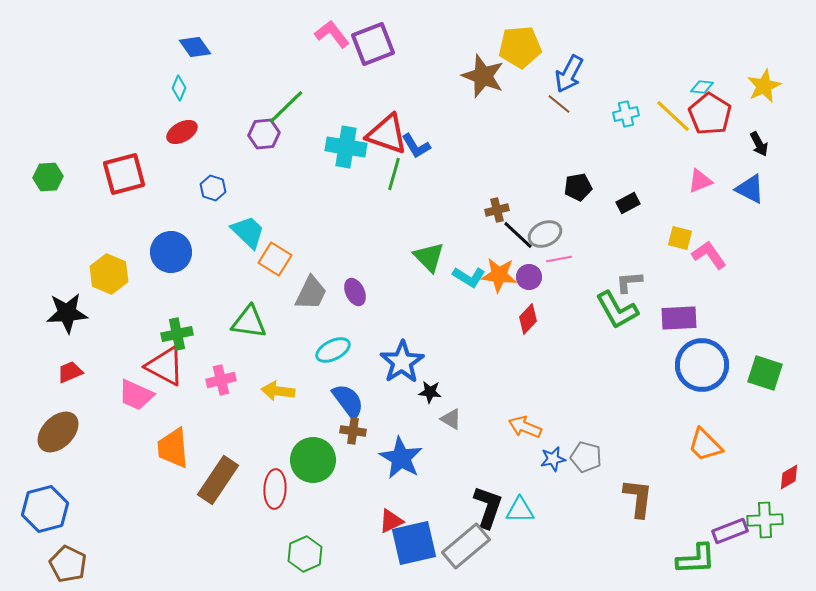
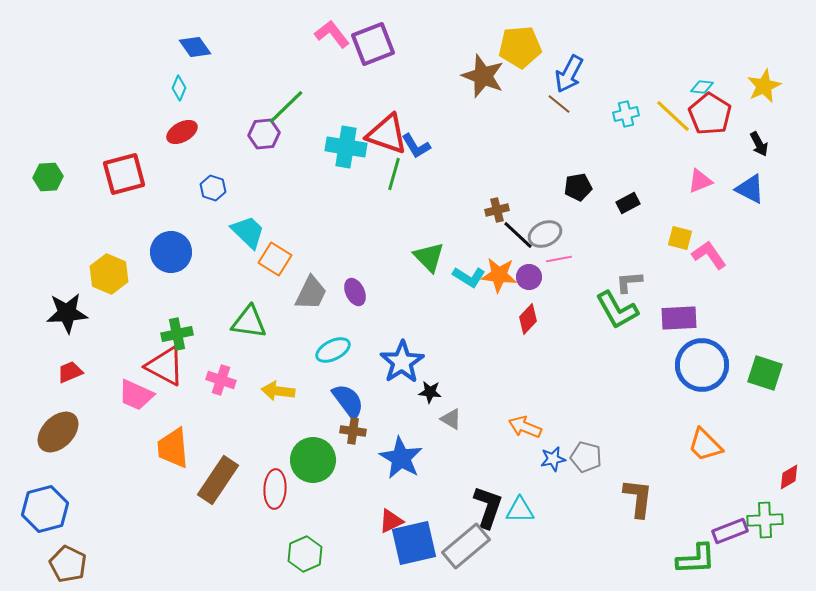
pink cross at (221, 380): rotated 32 degrees clockwise
